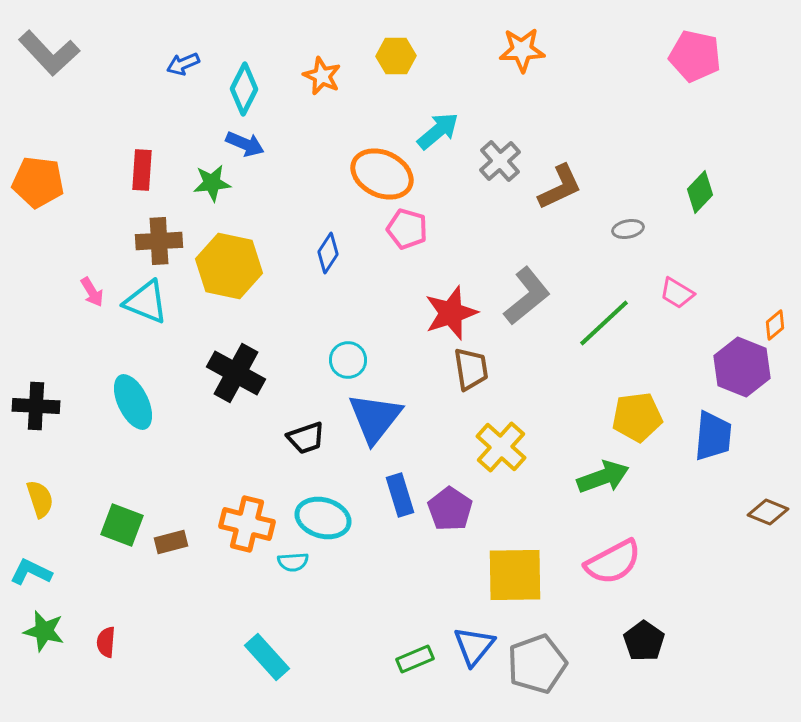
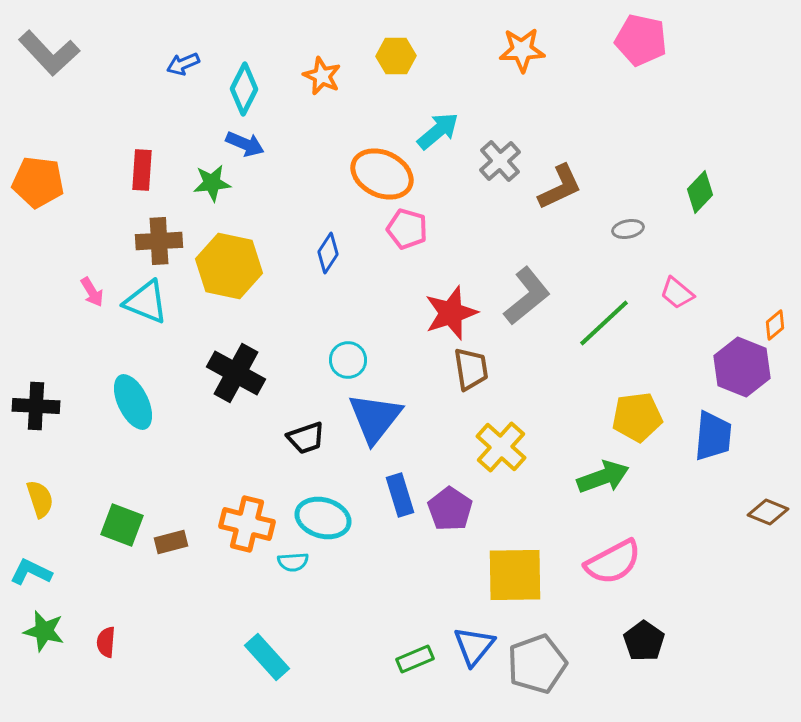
pink pentagon at (695, 56): moved 54 px left, 16 px up
pink trapezoid at (677, 293): rotated 9 degrees clockwise
